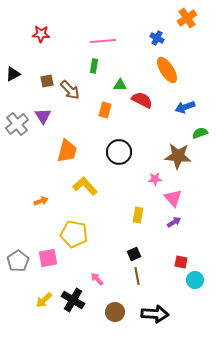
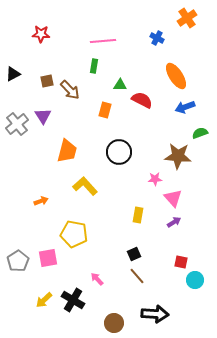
orange ellipse: moved 9 px right, 6 px down
brown line: rotated 30 degrees counterclockwise
brown circle: moved 1 px left, 11 px down
